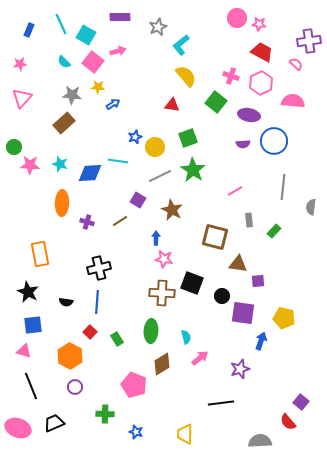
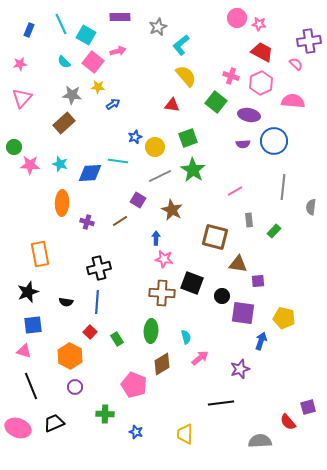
black star at (28, 292): rotated 25 degrees clockwise
purple square at (301, 402): moved 7 px right, 5 px down; rotated 35 degrees clockwise
